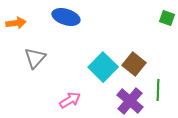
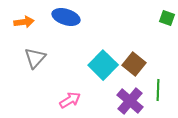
orange arrow: moved 8 px right, 1 px up
cyan square: moved 2 px up
